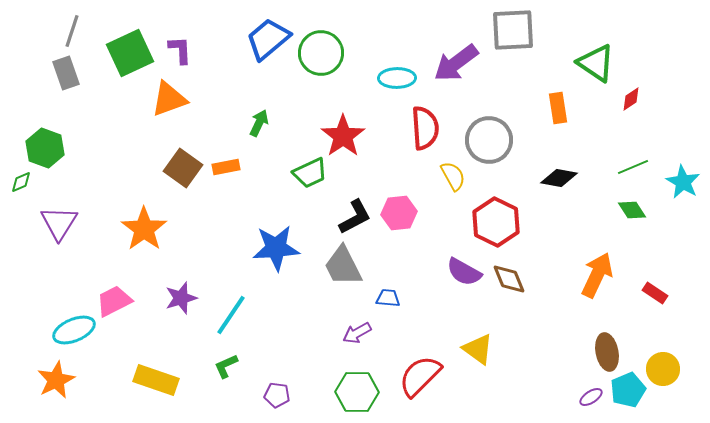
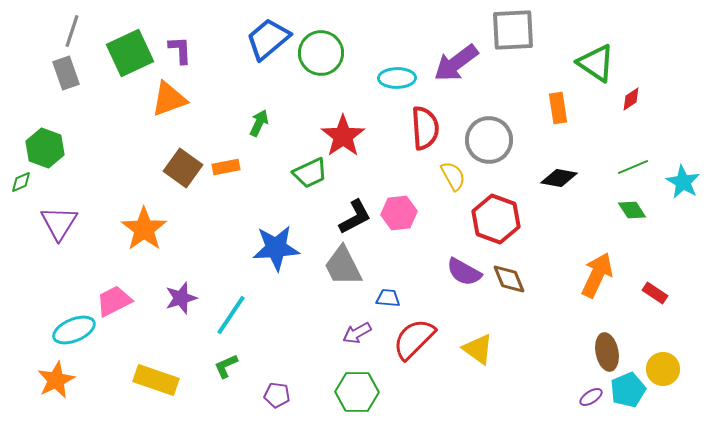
red hexagon at (496, 222): moved 3 px up; rotated 6 degrees counterclockwise
red semicircle at (420, 376): moved 6 px left, 37 px up
